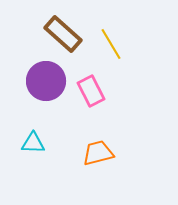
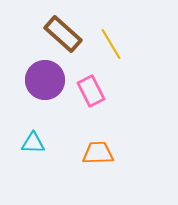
purple circle: moved 1 px left, 1 px up
orange trapezoid: rotated 12 degrees clockwise
